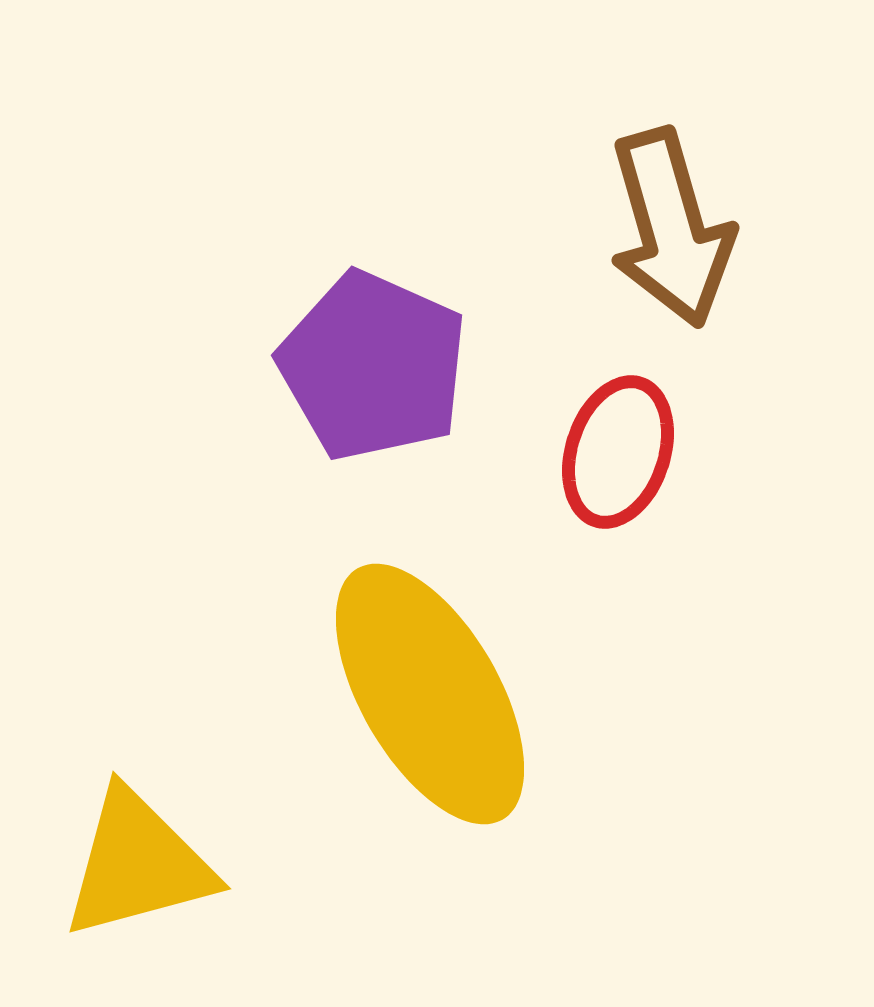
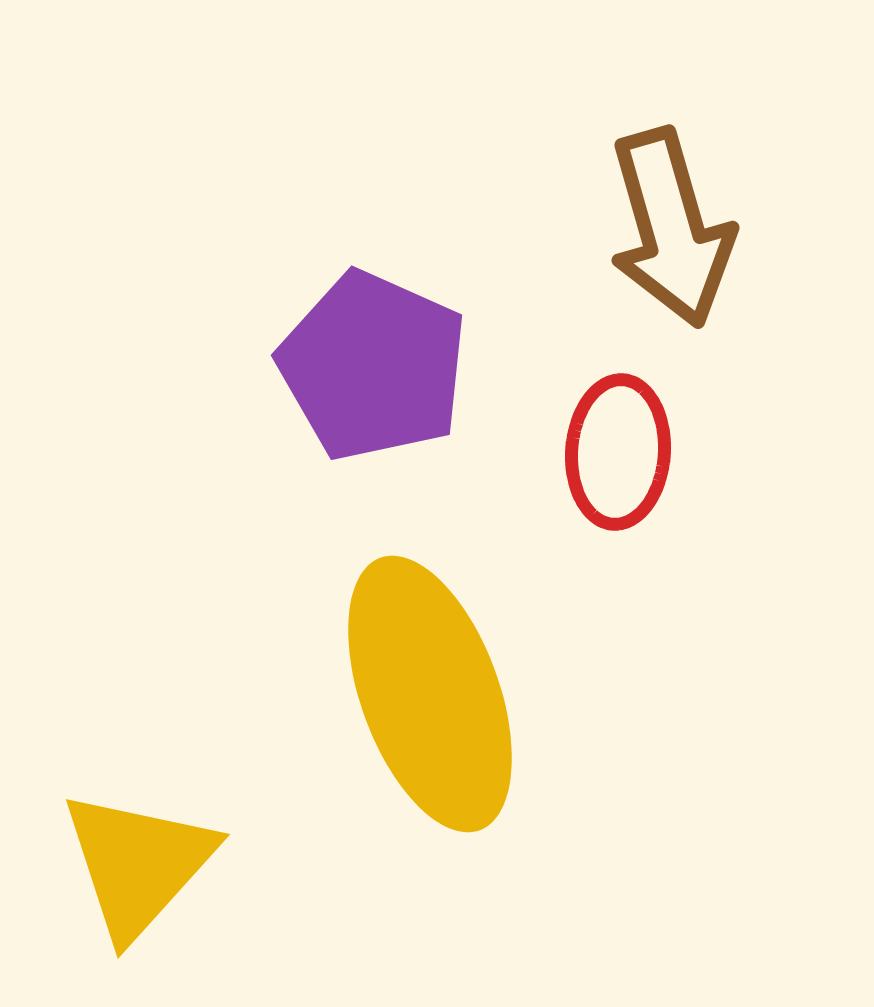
red ellipse: rotated 14 degrees counterclockwise
yellow ellipse: rotated 10 degrees clockwise
yellow triangle: rotated 33 degrees counterclockwise
